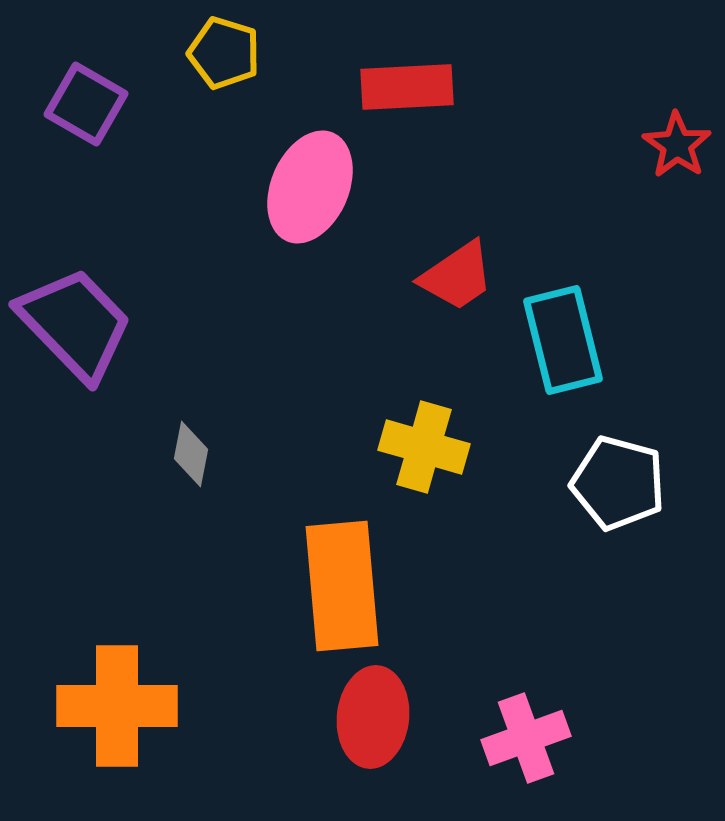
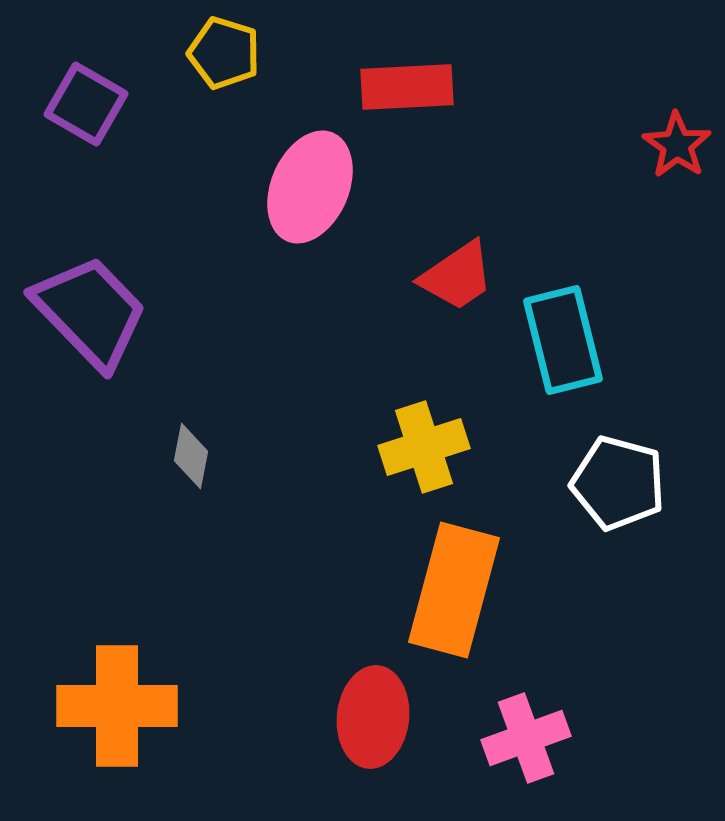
purple trapezoid: moved 15 px right, 12 px up
yellow cross: rotated 34 degrees counterclockwise
gray diamond: moved 2 px down
orange rectangle: moved 112 px right, 4 px down; rotated 20 degrees clockwise
